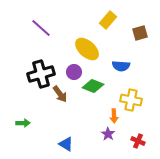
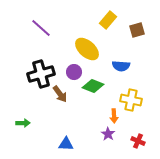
brown square: moved 3 px left, 3 px up
blue triangle: rotated 28 degrees counterclockwise
